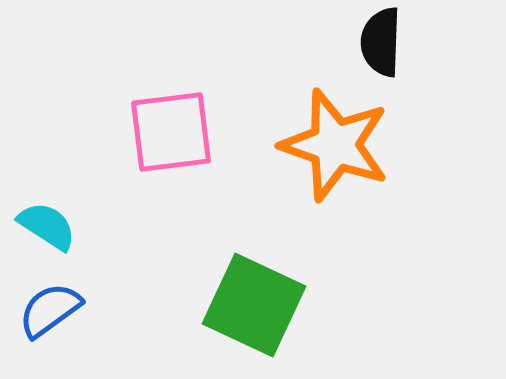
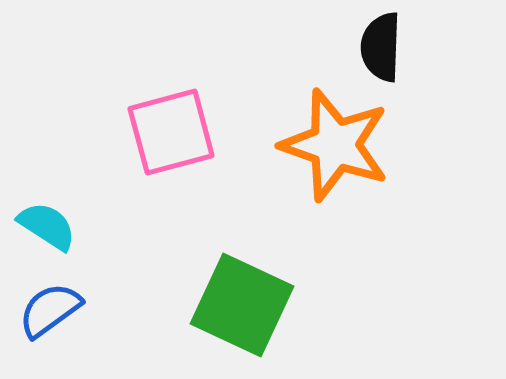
black semicircle: moved 5 px down
pink square: rotated 8 degrees counterclockwise
green square: moved 12 px left
